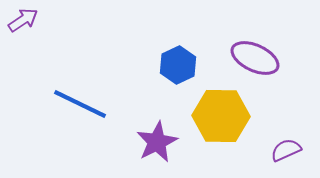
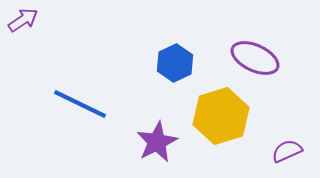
blue hexagon: moved 3 px left, 2 px up
yellow hexagon: rotated 18 degrees counterclockwise
purple semicircle: moved 1 px right, 1 px down
